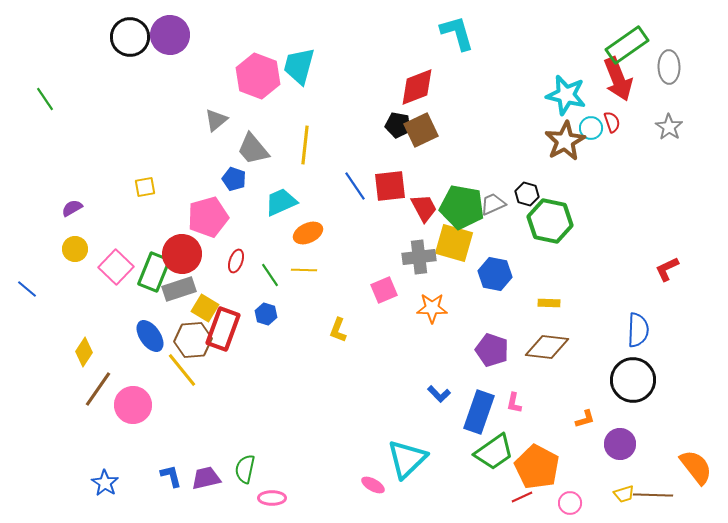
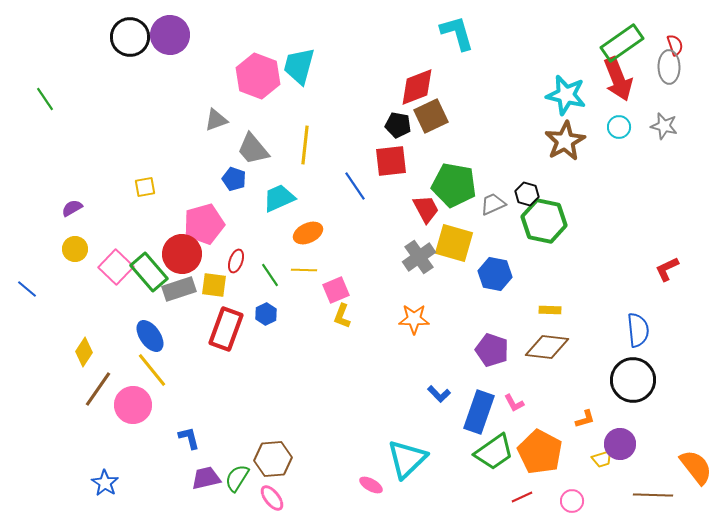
green rectangle at (627, 45): moved 5 px left, 2 px up
gray triangle at (216, 120): rotated 20 degrees clockwise
red semicircle at (612, 122): moved 63 px right, 77 px up
gray star at (669, 127): moved 5 px left, 1 px up; rotated 20 degrees counterclockwise
cyan circle at (591, 128): moved 28 px right, 1 px up
brown square at (421, 130): moved 10 px right, 14 px up
red square at (390, 186): moved 1 px right, 25 px up
cyan trapezoid at (281, 202): moved 2 px left, 4 px up
green pentagon at (462, 207): moved 8 px left, 22 px up
red trapezoid at (424, 208): moved 2 px right, 1 px down
pink pentagon at (208, 217): moved 4 px left, 7 px down
green hexagon at (550, 221): moved 6 px left
gray cross at (419, 257): rotated 28 degrees counterclockwise
green rectangle at (154, 272): moved 5 px left; rotated 63 degrees counterclockwise
pink square at (384, 290): moved 48 px left
yellow rectangle at (549, 303): moved 1 px right, 7 px down
yellow square at (205, 308): moved 9 px right, 23 px up; rotated 24 degrees counterclockwise
orange star at (432, 308): moved 18 px left, 11 px down
blue hexagon at (266, 314): rotated 15 degrees clockwise
red rectangle at (223, 329): moved 3 px right
yellow L-shape at (338, 330): moved 4 px right, 14 px up
blue semicircle at (638, 330): rotated 8 degrees counterclockwise
brown hexagon at (193, 340): moved 80 px right, 119 px down
yellow line at (182, 370): moved 30 px left
pink L-shape at (514, 403): rotated 40 degrees counterclockwise
orange pentagon at (537, 467): moved 3 px right, 15 px up
green semicircle at (245, 469): moved 8 px left, 9 px down; rotated 20 degrees clockwise
blue L-shape at (171, 476): moved 18 px right, 38 px up
pink ellipse at (373, 485): moved 2 px left
yellow trapezoid at (624, 494): moved 22 px left, 35 px up
pink ellipse at (272, 498): rotated 52 degrees clockwise
pink circle at (570, 503): moved 2 px right, 2 px up
